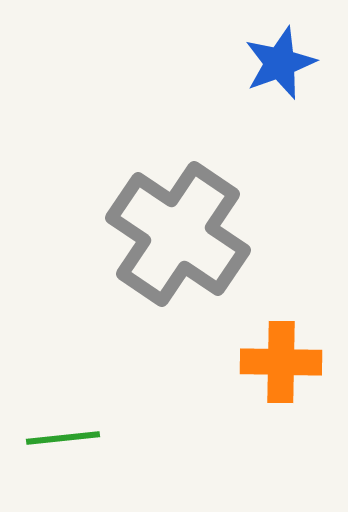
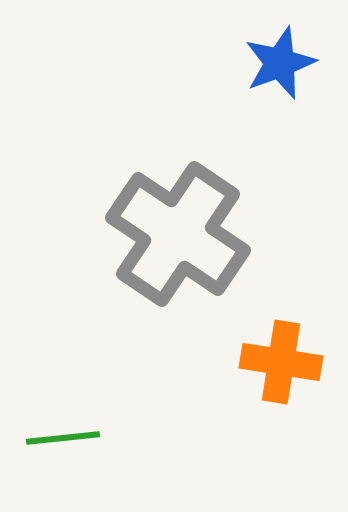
orange cross: rotated 8 degrees clockwise
